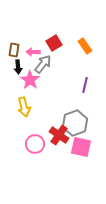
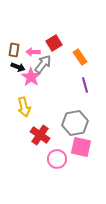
orange rectangle: moved 5 px left, 11 px down
black arrow: rotated 64 degrees counterclockwise
pink star: moved 1 px right, 3 px up
purple line: rotated 28 degrees counterclockwise
gray hexagon: rotated 10 degrees clockwise
red cross: moved 19 px left
pink circle: moved 22 px right, 15 px down
